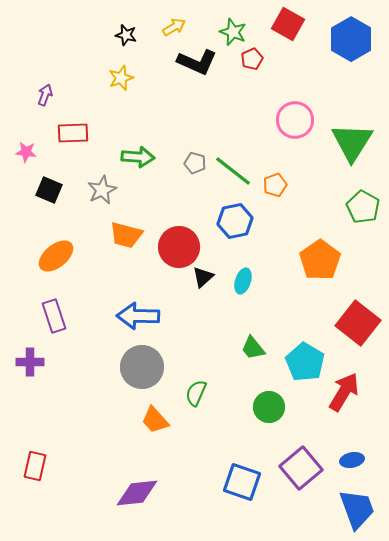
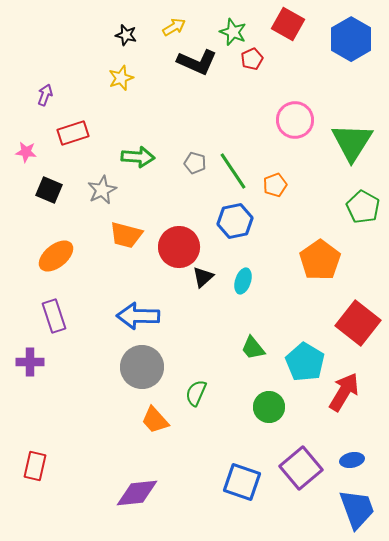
red rectangle at (73, 133): rotated 16 degrees counterclockwise
green line at (233, 171): rotated 18 degrees clockwise
